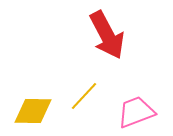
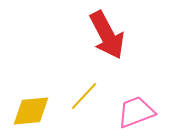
yellow diamond: moved 2 px left; rotated 6 degrees counterclockwise
